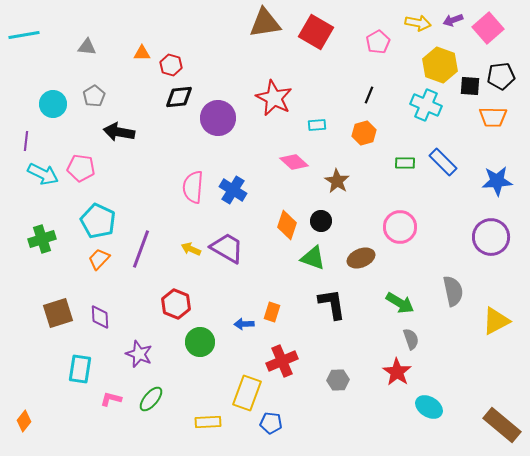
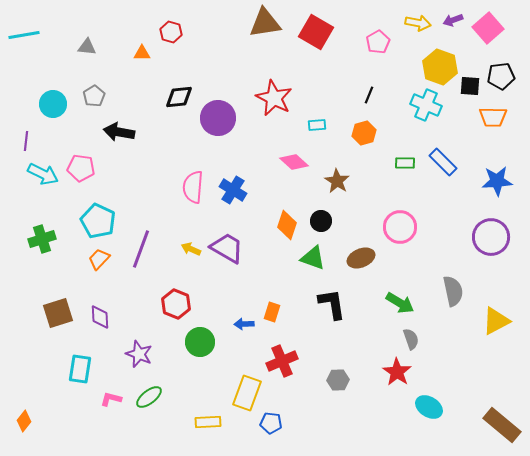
red hexagon at (171, 65): moved 33 px up
yellow hexagon at (440, 65): moved 2 px down
green ellipse at (151, 399): moved 2 px left, 2 px up; rotated 12 degrees clockwise
